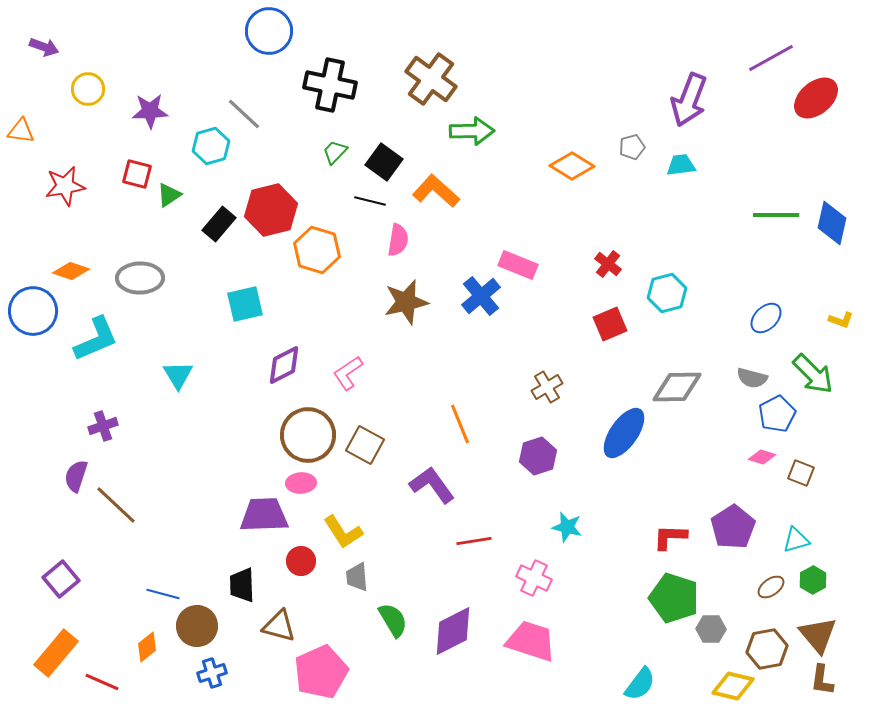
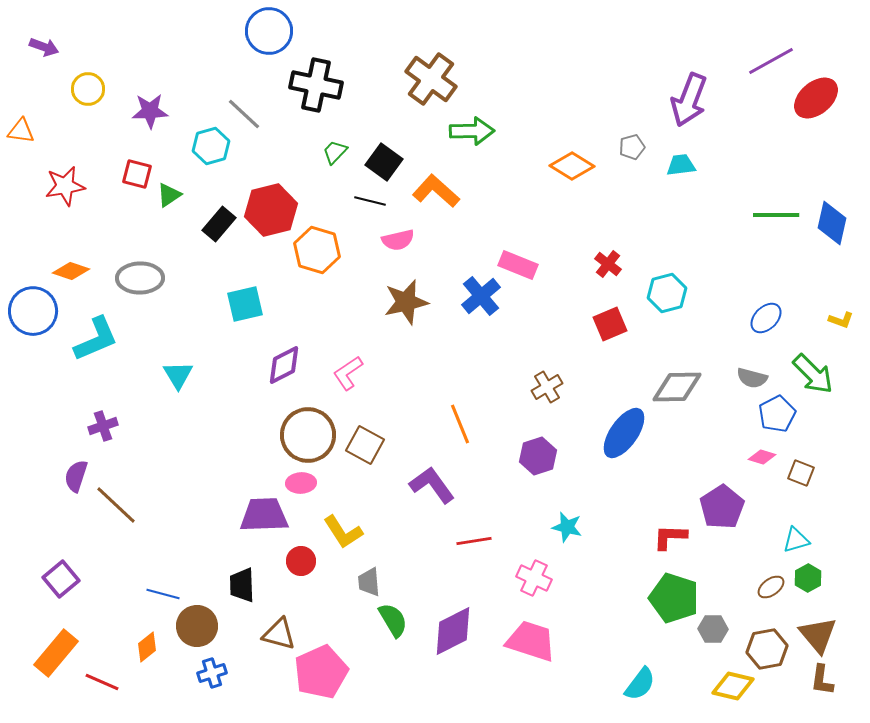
purple line at (771, 58): moved 3 px down
black cross at (330, 85): moved 14 px left
pink semicircle at (398, 240): rotated 68 degrees clockwise
purple pentagon at (733, 527): moved 11 px left, 20 px up
gray trapezoid at (357, 577): moved 12 px right, 5 px down
green hexagon at (813, 580): moved 5 px left, 2 px up
brown triangle at (279, 626): moved 8 px down
gray hexagon at (711, 629): moved 2 px right
